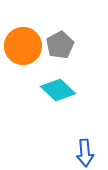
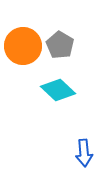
gray pentagon: rotated 12 degrees counterclockwise
blue arrow: moved 1 px left
